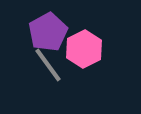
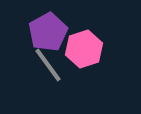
pink hexagon: rotated 9 degrees clockwise
